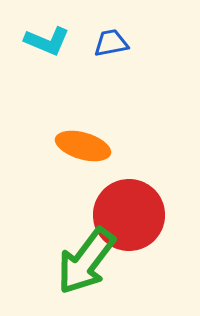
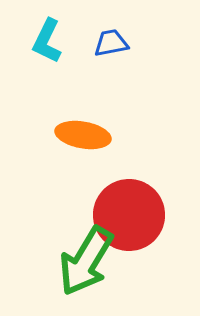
cyan L-shape: rotated 93 degrees clockwise
orange ellipse: moved 11 px up; rotated 6 degrees counterclockwise
green arrow: rotated 6 degrees counterclockwise
